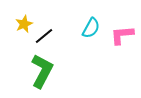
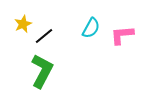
yellow star: moved 1 px left
